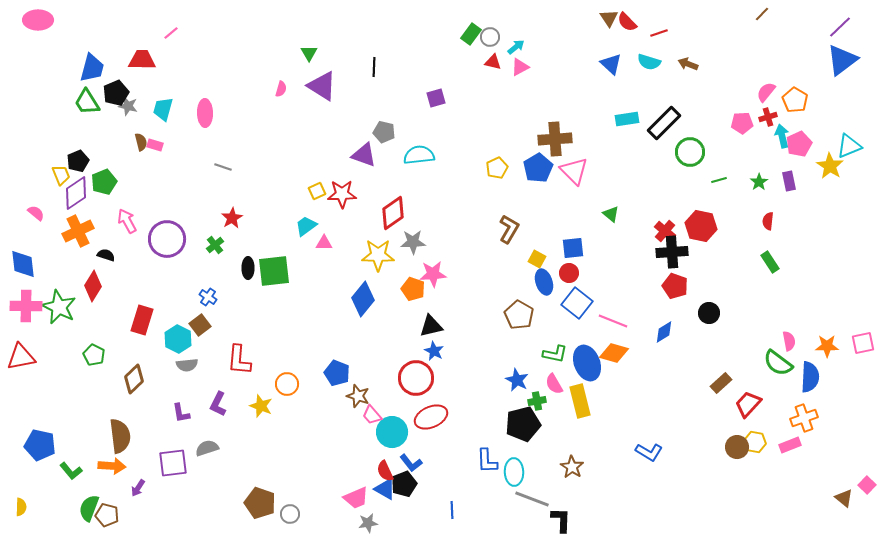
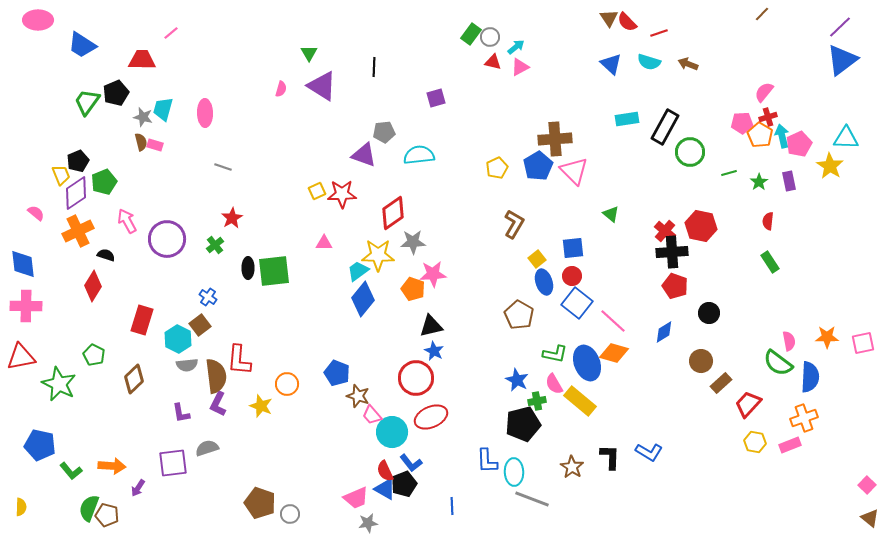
blue trapezoid at (92, 68): moved 10 px left, 23 px up; rotated 108 degrees clockwise
pink semicircle at (766, 92): moved 2 px left
orange pentagon at (795, 100): moved 35 px left, 35 px down
green trapezoid at (87, 102): rotated 68 degrees clockwise
gray star at (128, 106): moved 15 px right, 11 px down
black rectangle at (664, 123): moved 1 px right, 4 px down; rotated 16 degrees counterclockwise
gray pentagon at (384, 132): rotated 20 degrees counterclockwise
cyan triangle at (849, 146): moved 3 px left, 8 px up; rotated 24 degrees clockwise
blue pentagon at (538, 168): moved 2 px up
green line at (719, 180): moved 10 px right, 7 px up
cyan trapezoid at (306, 226): moved 52 px right, 45 px down
brown L-shape at (509, 229): moved 5 px right, 5 px up
yellow square at (537, 259): rotated 24 degrees clockwise
red circle at (569, 273): moved 3 px right, 3 px down
green star at (59, 307): moved 77 px down
pink line at (613, 321): rotated 20 degrees clockwise
orange star at (827, 346): moved 9 px up
yellow rectangle at (580, 401): rotated 36 degrees counterclockwise
brown semicircle at (120, 436): moved 96 px right, 60 px up
brown circle at (737, 447): moved 36 px left, 86 px up
brown triangle at (844, 498): moved 26 px right, 20 px down
blue line at (452, 510): moved 4 px up
black L-shape at (561, 520): moved 49 px right, 63 px up
